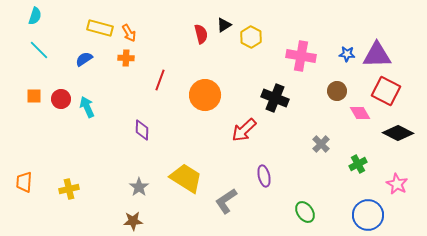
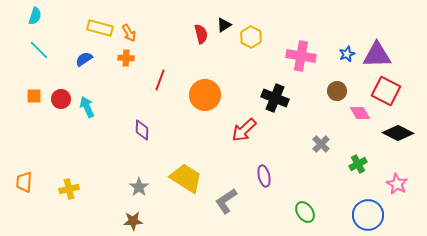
blue star: rotated 28 degrees counterclockwise
